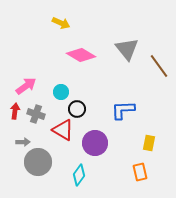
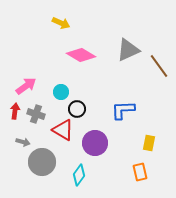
gray triangle: moved 1 px right, 1 px down; rotated 45 degrees clockwise
gray arrow: rotated 16 degrees clockwise
gray circle: moved 4 px right
